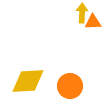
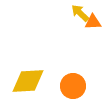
yellow arrow: moved 2 px left; rotated 48 degrees counterclockwise
orange circle: moved 3 px right
